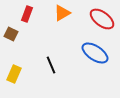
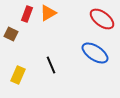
orange triangle: moved 14 px left
yellow rectangle: moved 4 px right, 1 px down
